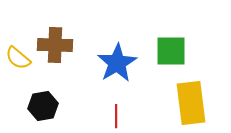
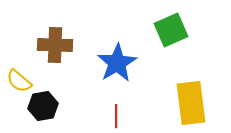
green square: moved 21 px up; rotated 24 degrees counterclockwise
yellow semicircle: moved 1 px right, 23 px down
